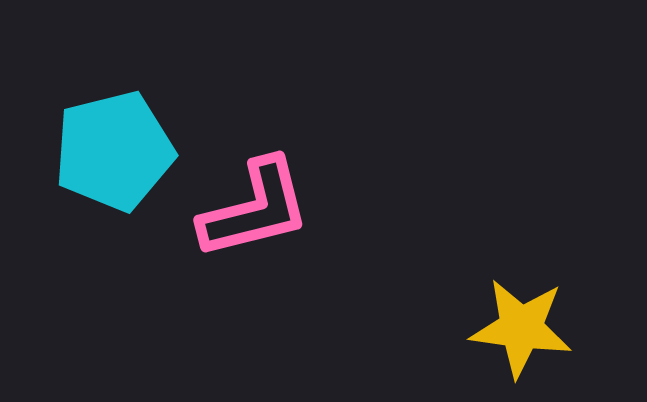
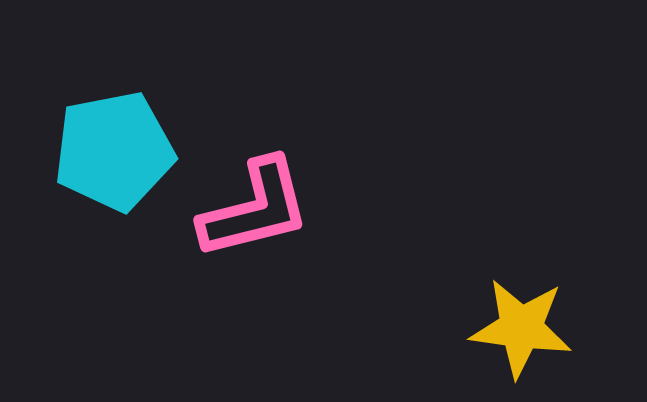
cyan pentagon: rotated 3 degrees clockwise
